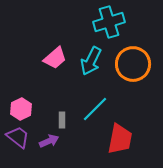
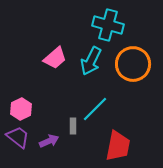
cyan cross: moved 1 px left, 3 px down; rotated 32 degrees clockwise
gray rectangle: moved 11 px right, 6 px down
red trapezoid: moved 2 px left, 7 px down
